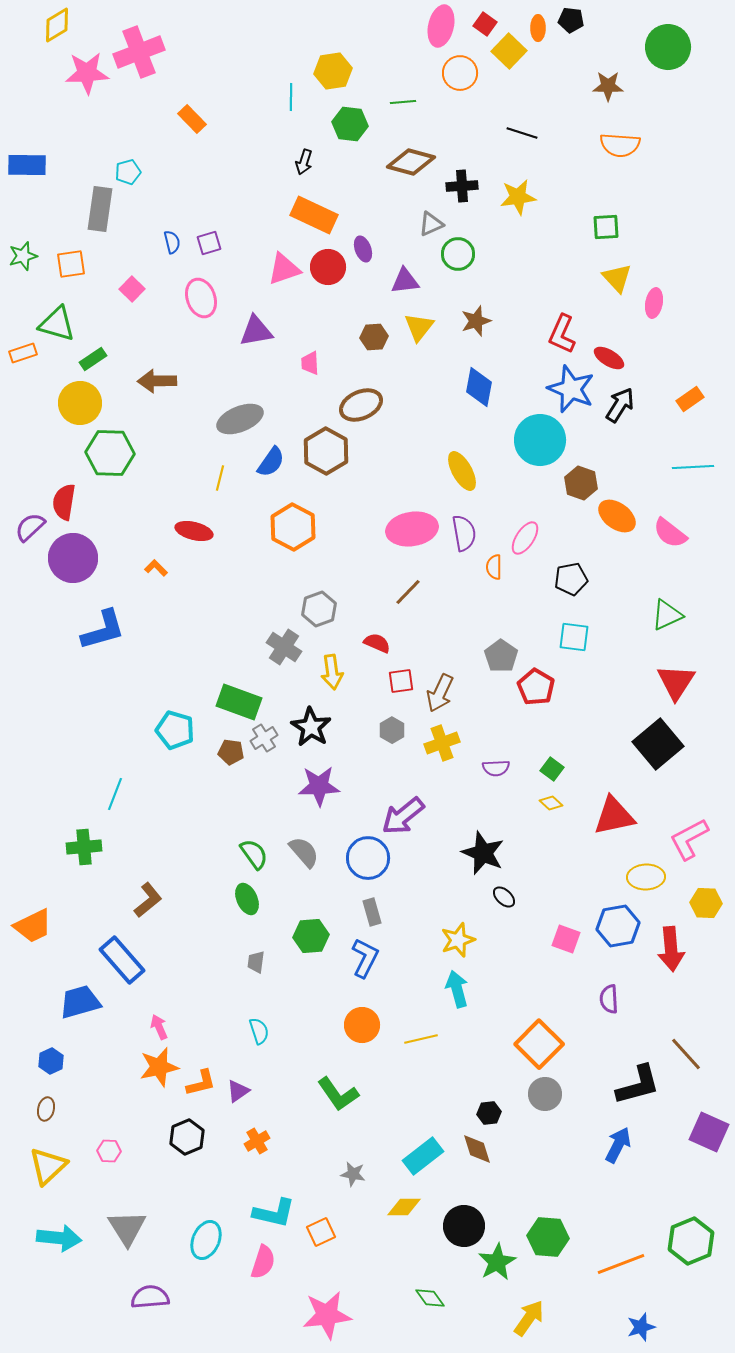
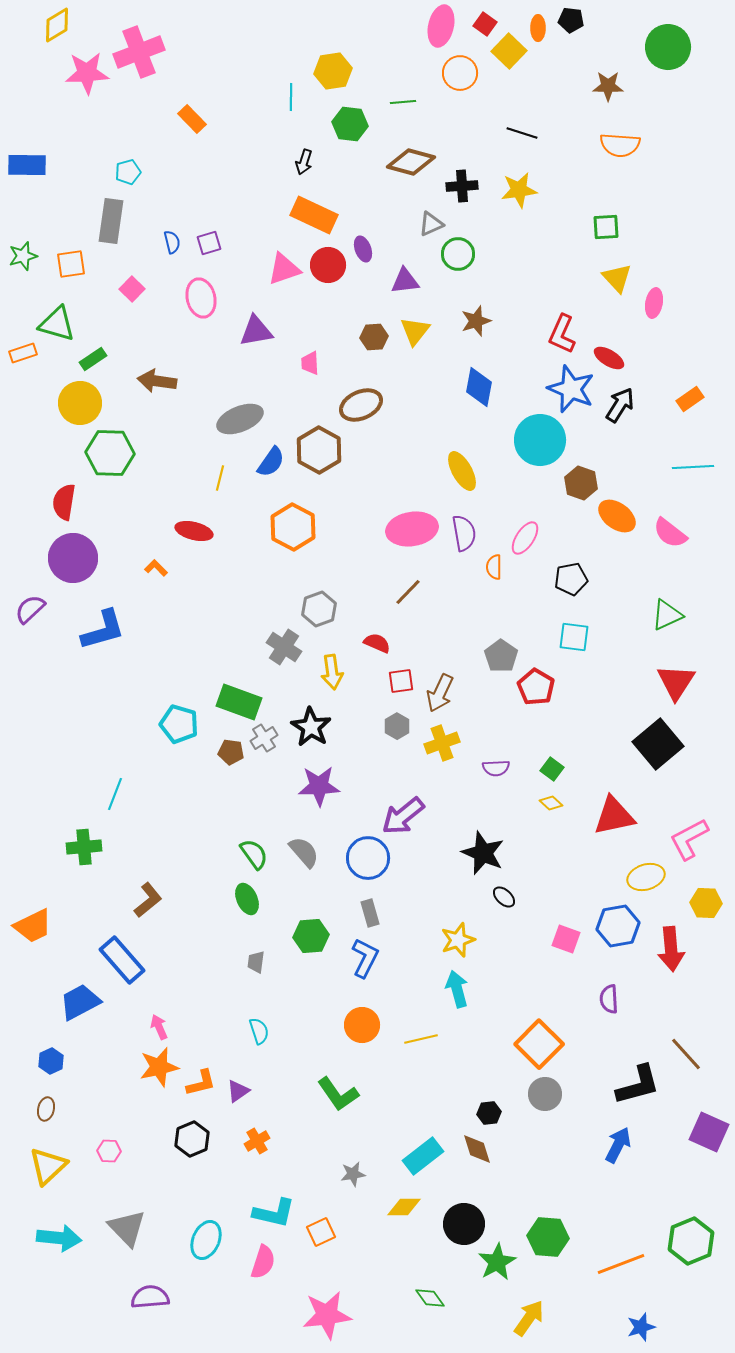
yellow star at (518, 197): moved 1 px right, 7 px up
gray rectangle at (100, 209): moved 11 px right, 12 px down
red circle at (328, 267): moved 2 px up
pink ellipse at (201, 298): rotated 6 degrees clockwise
yellow triangle at (419, 327): moved 4 px left, 4 px down
brown arrow at (157, 381): rotated 9 degrees clockwise
brown hexagon at (326, 451): moved 7 px left, 1 px up
purple semicircle at (30, 527): moved 82 px down
cyan pentagon at (175, 730): moved 4 px right, 6 px up
gray hexagon at (392, 730): moved 5 px right, 4 px up
yellow ellipse at (646, 877): rotated 15 degrees counterclockwise
gray rectangle at (372, 912): moved 2 px left, 1 px down
blue trapezoid at (80, 1002): rotated 12 degrees counterclockwise
black hexagon at (187, 1137): moved 5 px right, 2 px down
gray star at (353, 1174): rotated 20 degrees counterclockwise
black circle at (464, 1226): moved 2 px up
gray triangle at (127, 1228): rotated 12 degrees counterclockwise
